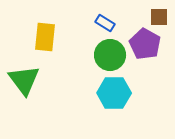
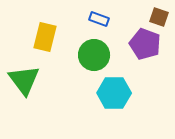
brown square: rotated 18 degrees clockwise
blue rectangle: moved 6 px left, 4 px up; rotated 12 degrees counterclockwise
yellow rectangle: rotated 8 degrees clockwise
purple pentagon: rotated 8 degrees counterclockwise
green circle: moved 16 px left
